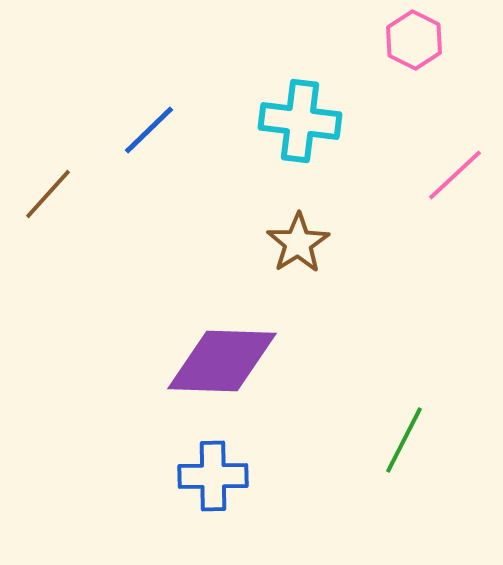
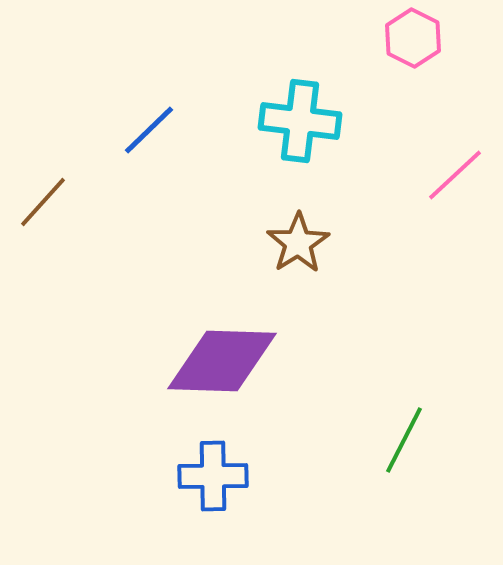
pink hexagon: moved 1 px left, 2 px up
brown line: moved 5 px left, 8 px down
